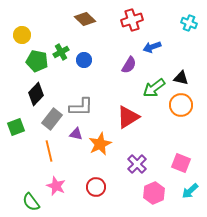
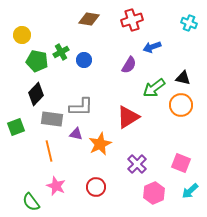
brown diamond: moved 4 px right; rotated 35 degrees counterclockwise
black triangle: moved 2 px right
gray rectangle: rotated 60 degrees clockwise
